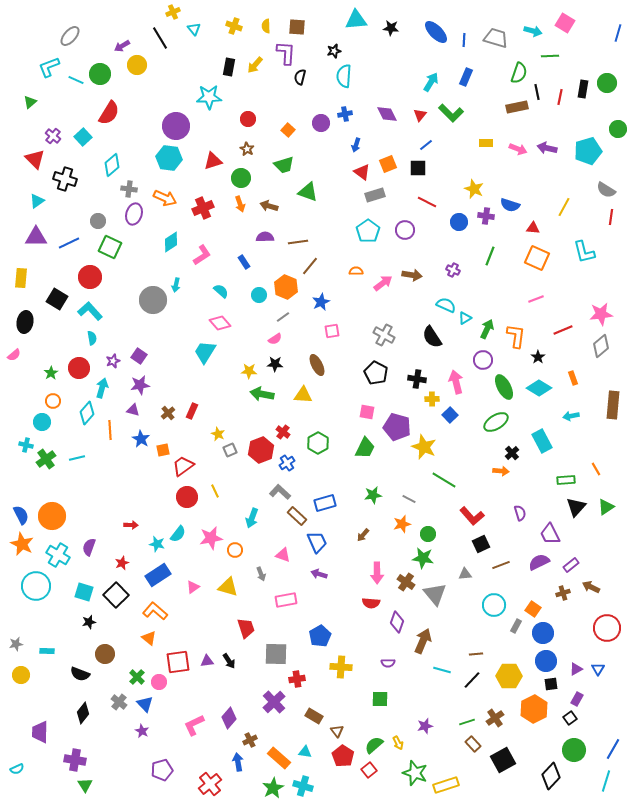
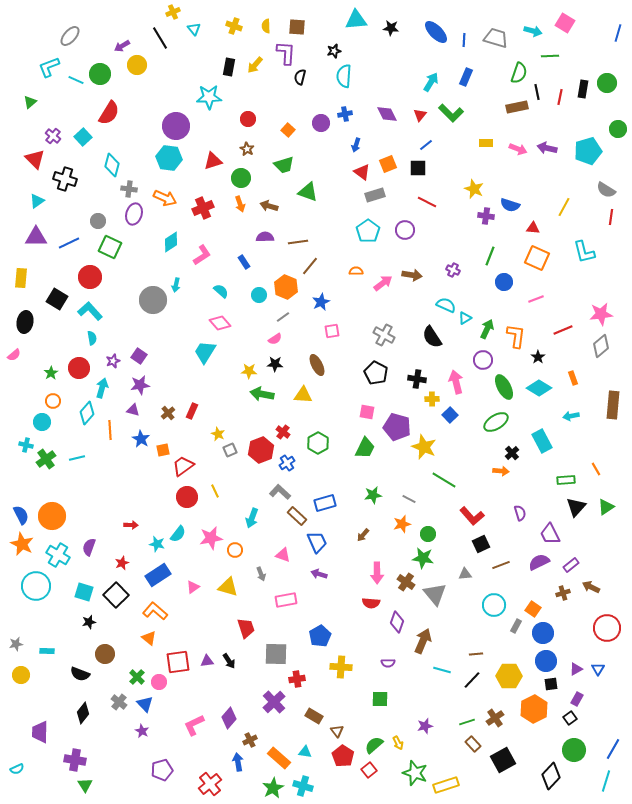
cyan diamond at (112, 165): rotated 35 degrees counterclockwise
blue circle at (459, 222): moved 45 px right, 60 px down
